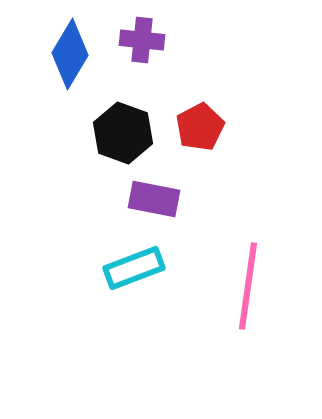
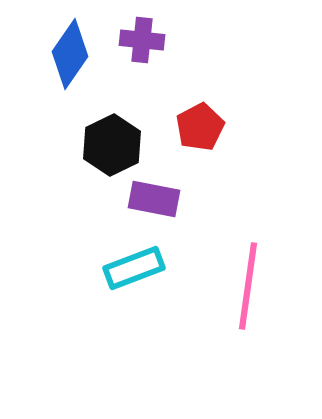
blue diamond: rotated 4 degrees clockwise
black hexagon: moved 11 px left, 12 px down; rotated 14 degrees clockwise
